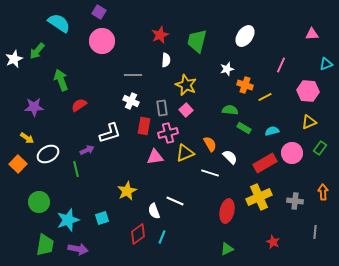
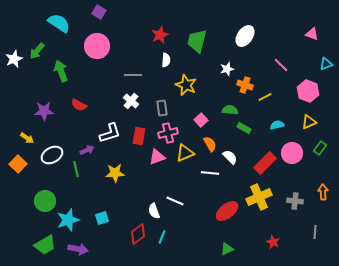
pink triangle at (312, 34): rotated 24 degrees clockwise
pink circle at (102, 41): moved 5 px left, 5 px down
pink line at (281, 65): rotated 70 degrees counterclockwise
green arrow at (61, 80): moved 9 px up
pink hexagon at (308, 91): rotated 15 degrees clockwise
white cross at (131, 101): rotated 14 degrees clockwise
red semicircle at (79, 105): rotated 119 degrees counterclockwise
purple star at (34, 107): moved 10 px right, 4 px down
pink square at (186, 110): moved 15 px right, 10 px down
red rectangle at (144, 126): moved 5 px left, 10 px down
cyan semicircle at (272, 131): moved 5 px right, 6 px up
white ellipse at (48, 154): moved 4 px right, 1 px down
pink triangle at (155, 157): moved 2 px right; rotated 12 degrees counterclockwise
red rectangle at (265, 163): rotated 15 degrees counterclockwise
white line at (210, 173): rotated 12 degrees counterclockwise
yellow star at (127, 191): moved 12 px left, 18 px up; rotated 24 degrees clockwise
green circle at (39, 202): moved 6 px right, 1 px up
red ellipse at (227, 211): rotated 40 degrees clockwise
green trapezoid at (45, 245): rotated 50 degrees clockwise
